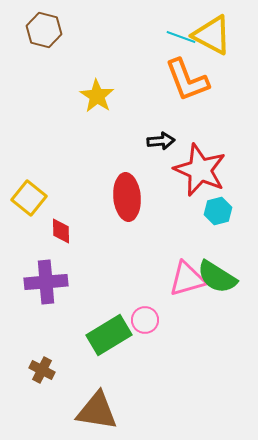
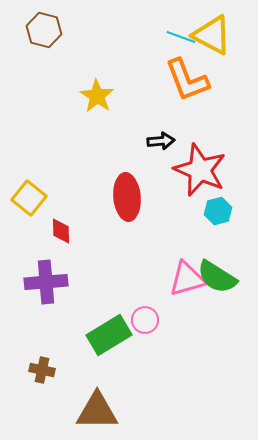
brown cross: rotated 15 degrees counterclockwise
brown triangle: rotated 9 degrees counterclockwise
